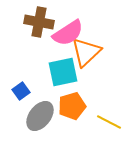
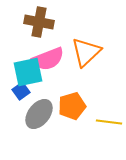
pink semicircle: moved 20 px left, 26 px down; rotated 12 degrees clockwise
cyan square: moved 35 px left
gray ellipse: moved 1 px left, 2 px up
yellow line: rotated 20 degrees counterclockwise
